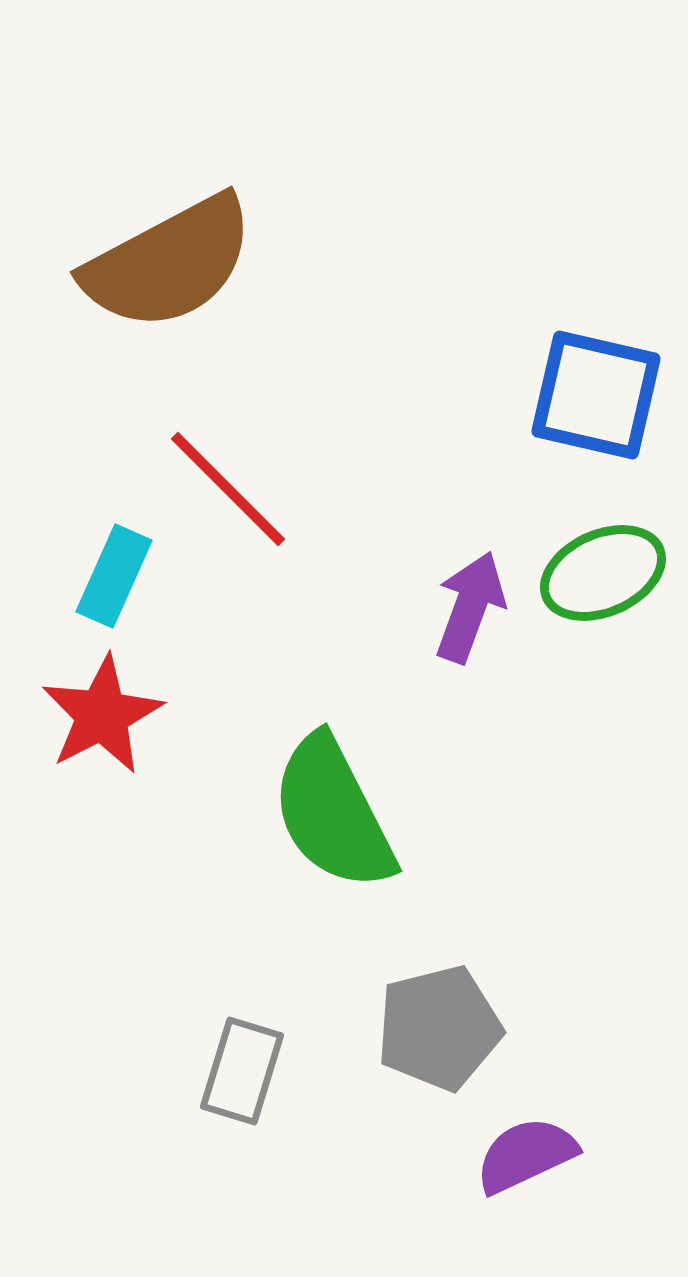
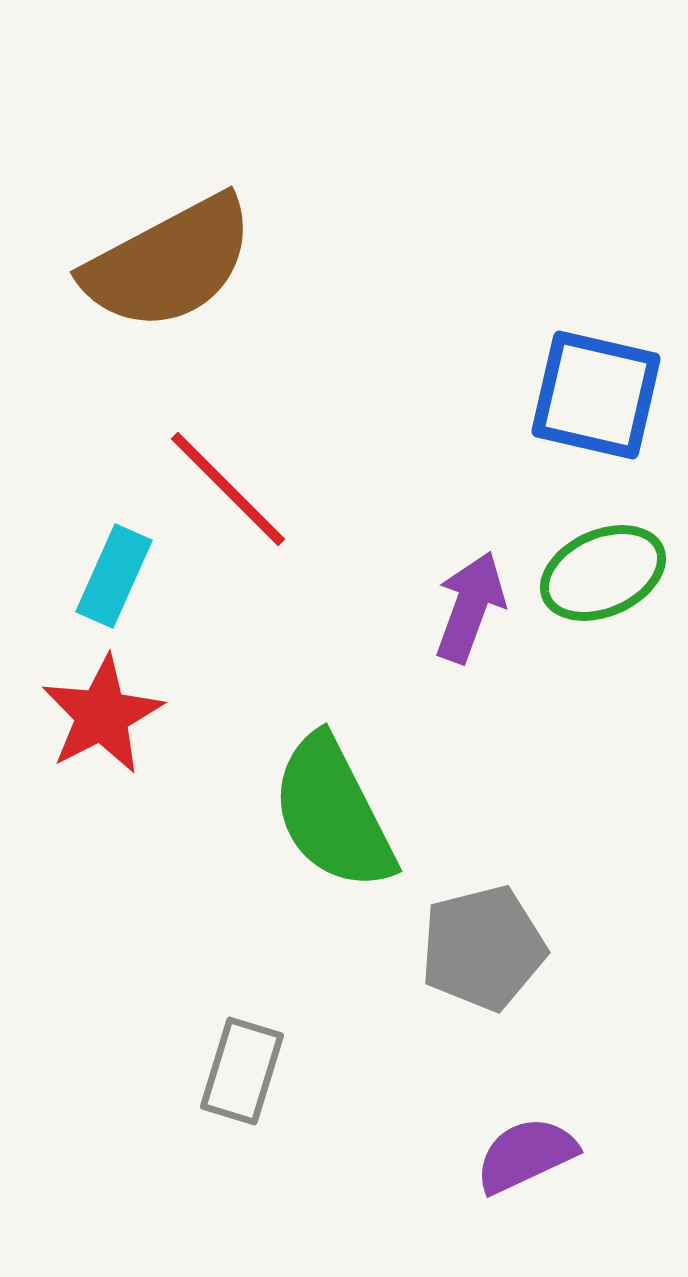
gray pentagon: moved 44 px right, 80 px up
